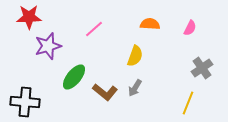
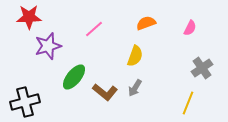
orange semicircle: moved 4 px left, 1 px up; rotated 24 degrees counterclockwise
black cross: rotated 20 degrees counterclockwise
